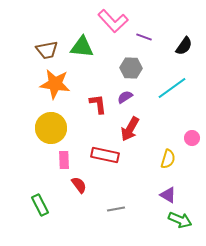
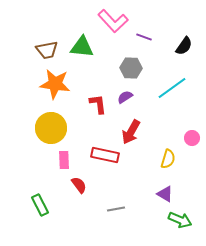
red arrow: moved 1 px right, 3 px down
purple triangle: moved 3 px left, 1 px up
